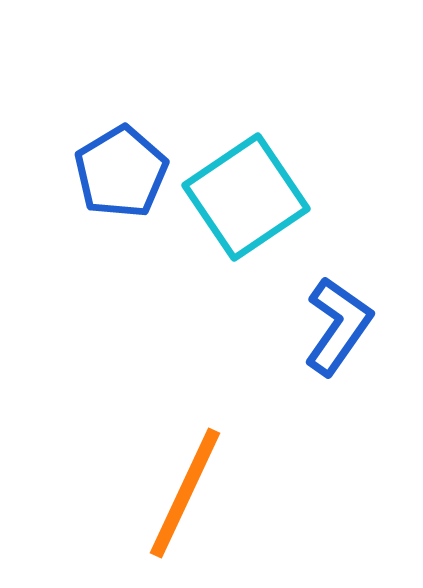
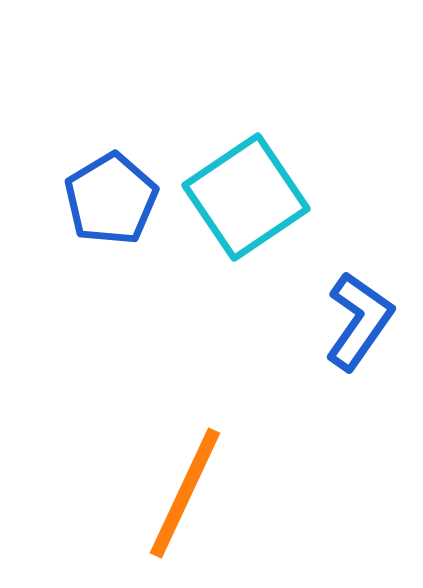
blue pentagon: moved 10 px left, 27 px down
blue L-shape: moved 21 px right, 5 px up
